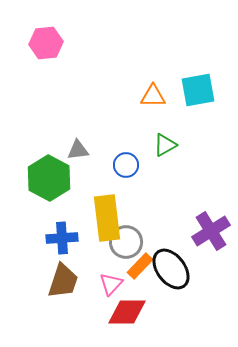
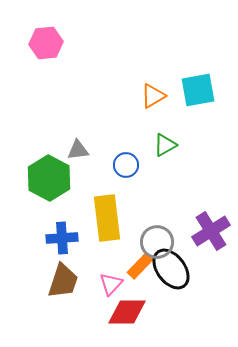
orange triangle: rotated 32 degrees counterclockwise
gray circle: moved 31 px right
